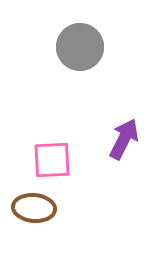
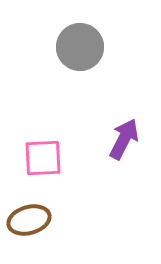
pink square: moved 9 px left, 2 px up
brown ellipse: moved 5 px left, 12 px down; rotated 21 degrees counterclockwise
